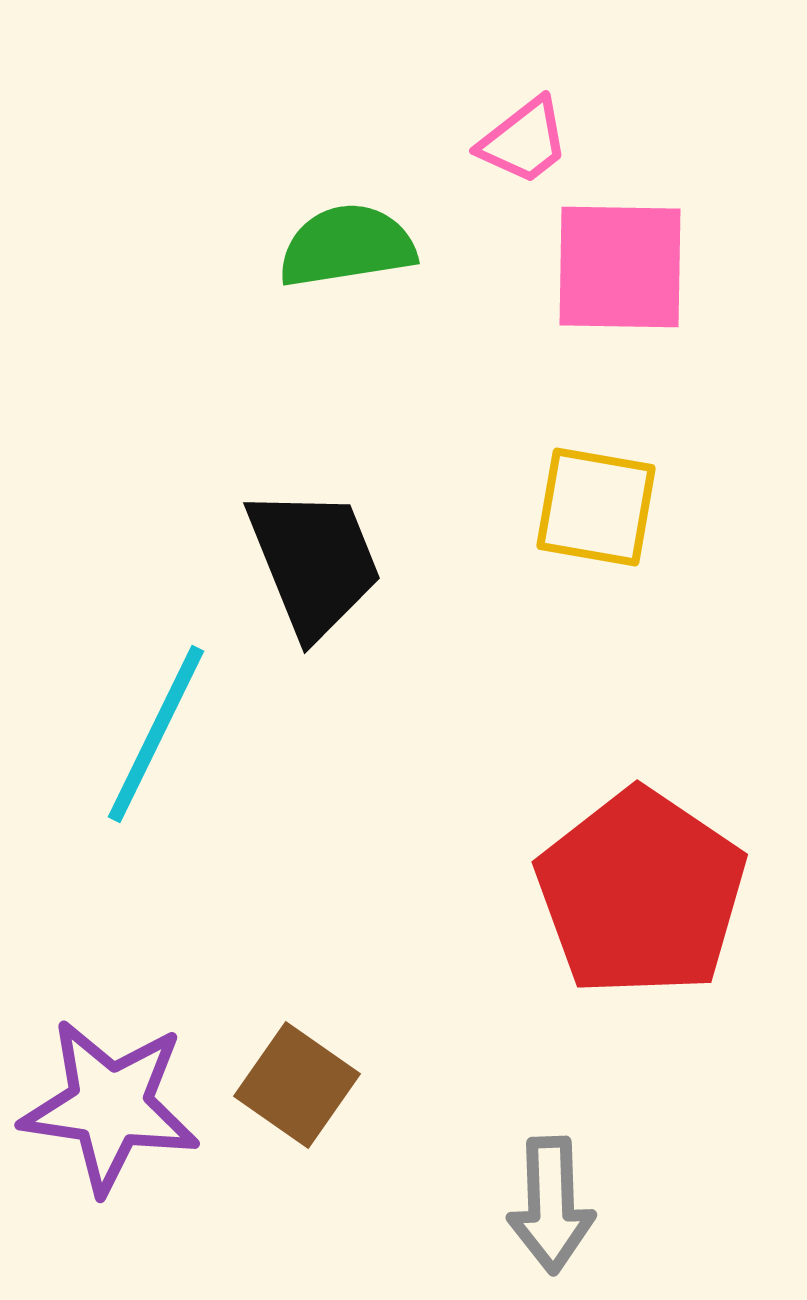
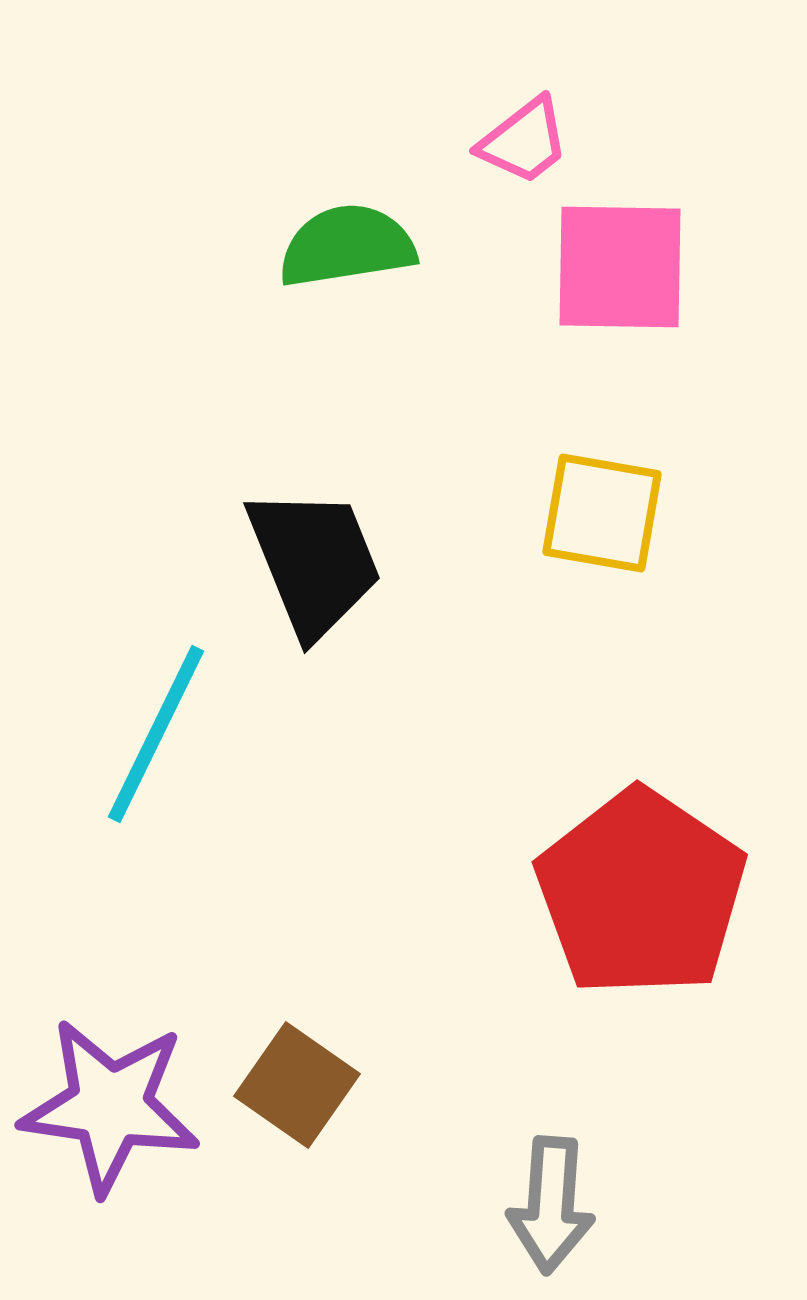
yellow square: moved 6 px right, 6 px down
gray arrow: rotated 6 degrees clockwise
